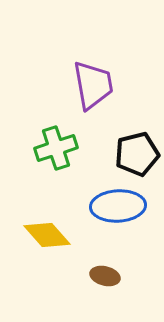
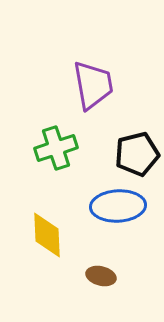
yellow diamond: rotated 39 degrees clockwise
brown ellipse: moved 4 px left
